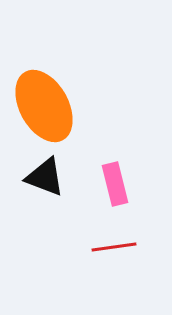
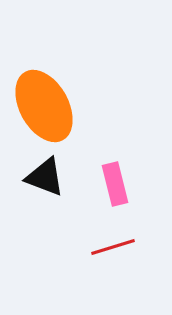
red line: moved 1 px left; rotated 9 degrees counterclockwise
